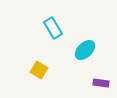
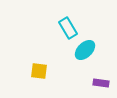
cyan rectangle: moved 15 px right
yellow square: moved 1 px down; rotated 24 degrees counterclockwise
